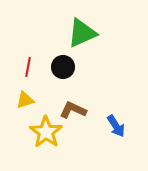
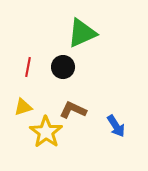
yellow triangle: moved 2 px left, 7 px down
